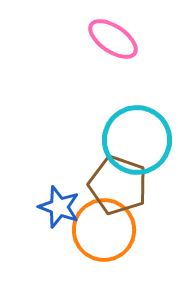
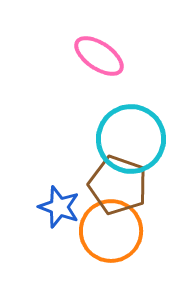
pink ellipse: moved 14 px left, 17 px down
cyan circle: moved 6 px left, 1 px up
orange circle: moved 7 px right, 1 px down
